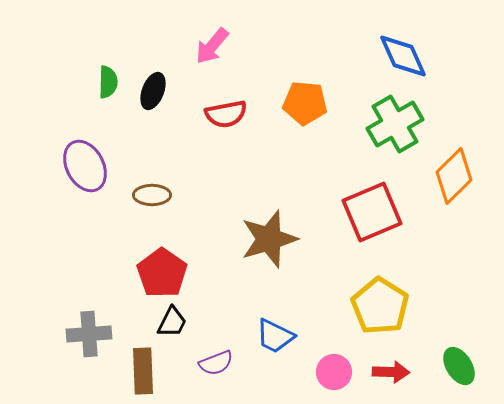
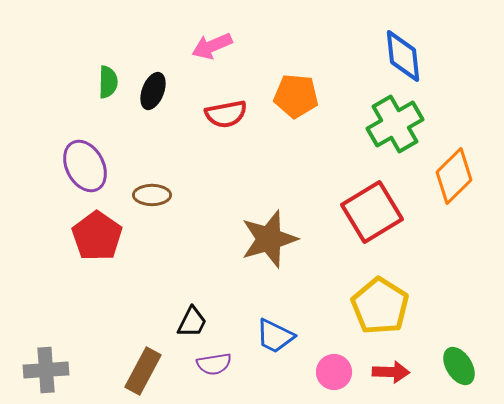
pink arrow: rotated 27 degrees clockwise
blue diamond: rotated 18 degrees clockwise
orange pentagon: moved 9 px left, 7 px up
red square: rotated 8 degrees counterclockwise
red pentagon: moved 65 px left, 37 px up
black trapezoid: moved 20 px right
gray cross: moved 43 px left, 36 px down
purple semicircle: moved 2 px left, 1 px down; rotated 12 degrees clockwise
brown rectangle: rotated 30 degrees clockwise
